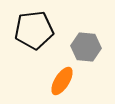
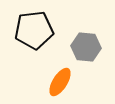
orange ellipse: moved 2 px left, 1 px down
